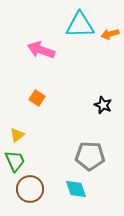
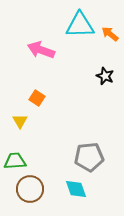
orange arrow: rotated 54 degrees clockwise
black star: moved 2 px right, 29 px up
yellow triangle: moved 3 px right, 14 px up; rotated 21 degrees counterclockwise
gray pentagon: moved 1 px left, 1 px down; rotated 8 degrees counterclockwise
green trapezoid: rotated 70 degrees counterclockwise
